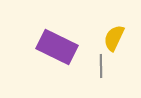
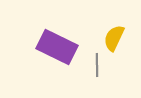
gray line: moved 4 px left, 1 px up
